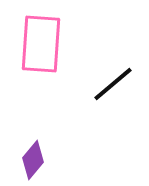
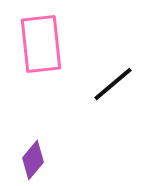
pink rectangle: rotated 10 degrees counterclockwise
